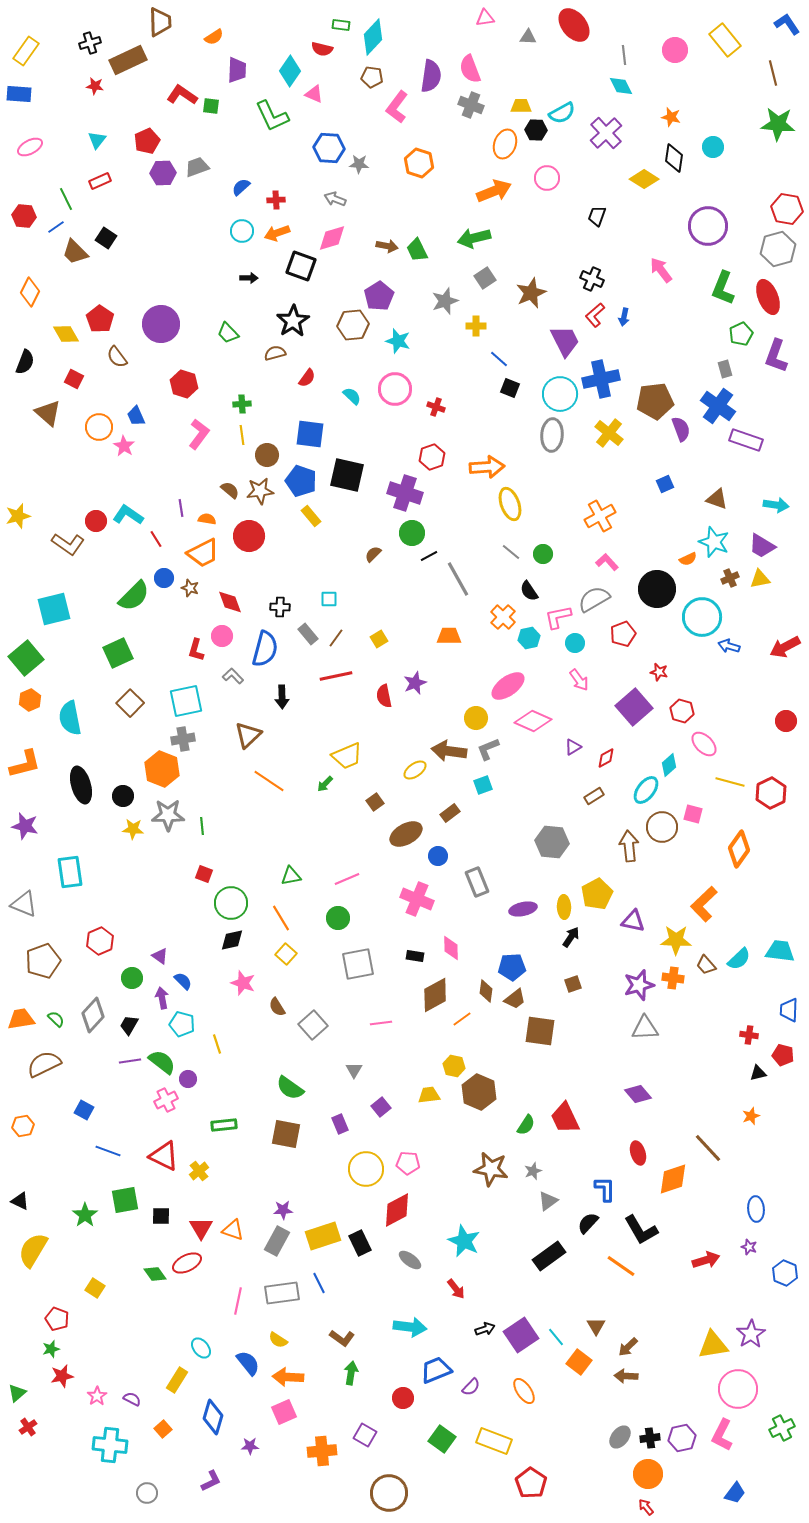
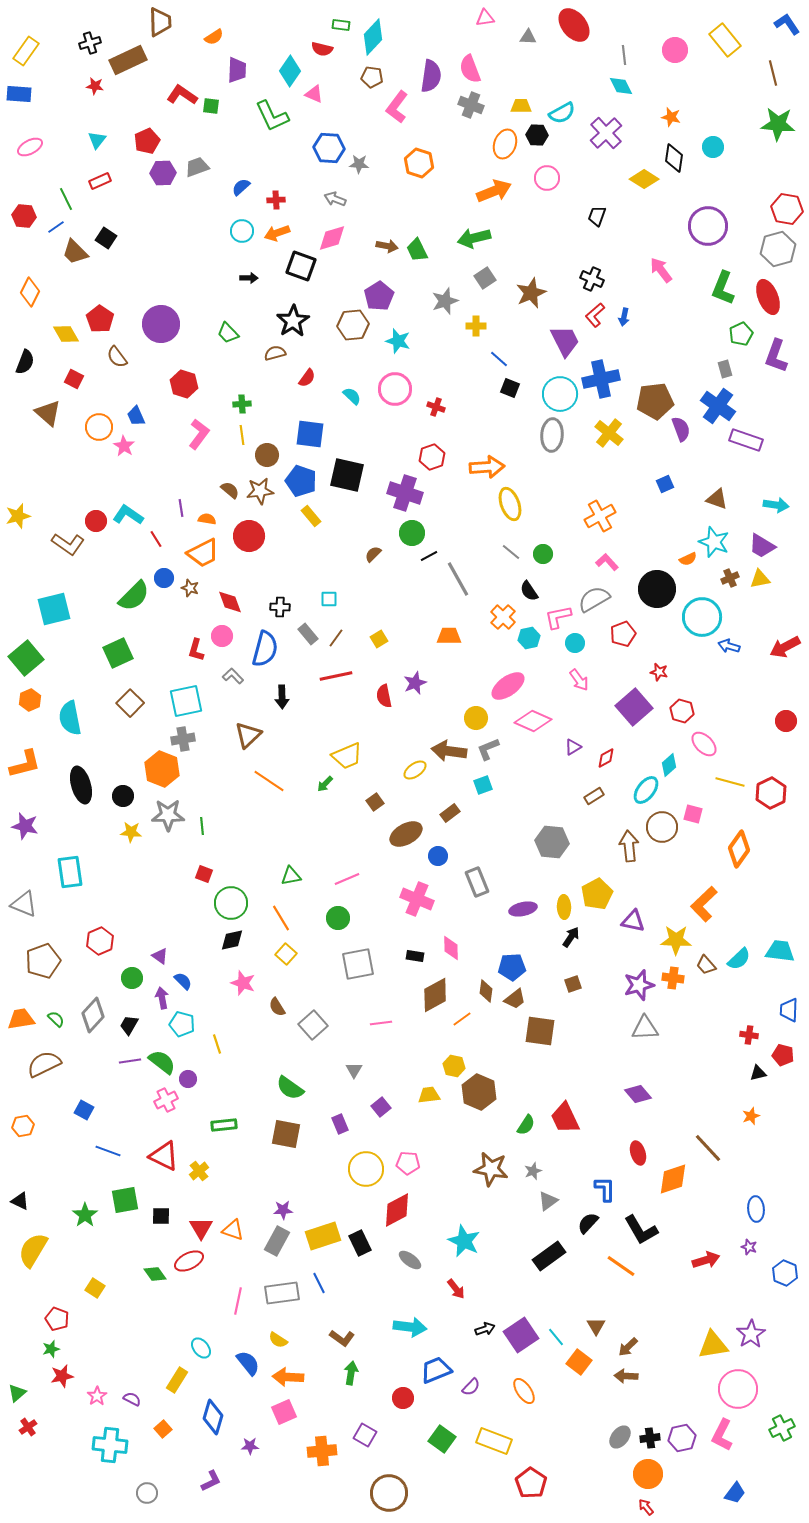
black hexagon at (536, 130): moved 1 px right, 5 px down
yellow star at (133, 829): moved 2 px left, 3 px down
red ellipse at (187, 1263): moved 2 px right, 2 px up
